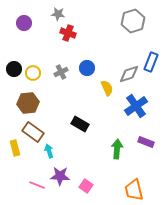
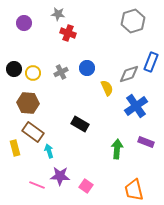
brown hexagon: rotated 10 degrees clockwise
